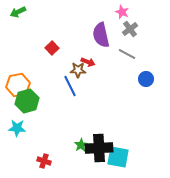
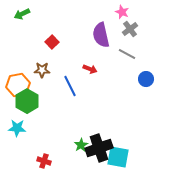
green arrow: moved 4 px right, 2 px down
red square: moved 6 px up
red arrow: moved 2 px right, 7 px down
brown star: moved 36 px left
green hexagon: rotated 15 degrees counterclockwise
black cross: rotated 16 degrees counterclockwise
